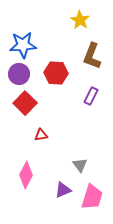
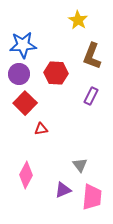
yellow star: moved 2 px left
red triangle: moved 6 px up
pink trapezoid: rotated 12 degrees counterclockwise
